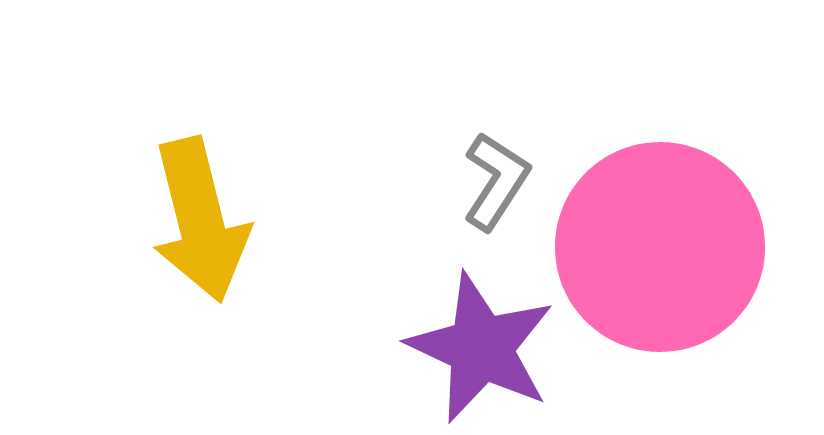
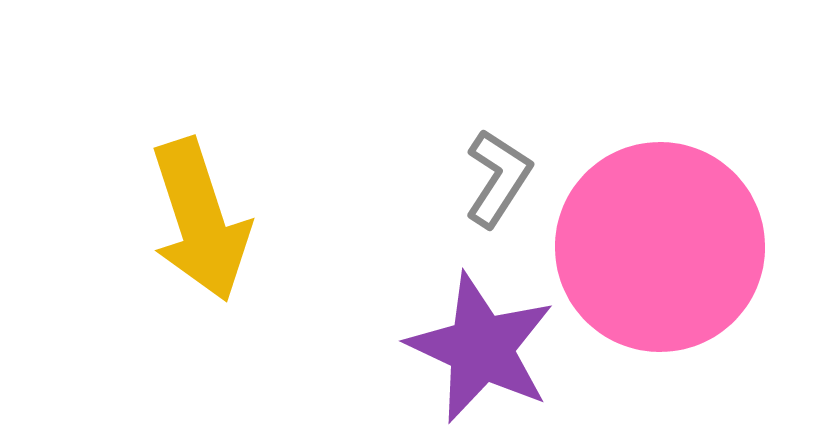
gray L-shape: moved 2 px right, 3 px up
yellow arrow: rotated 4 degrees counterclockwise
